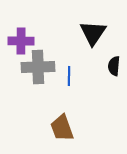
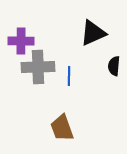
black triangle: rotated 32 degrees clockwise
